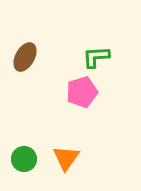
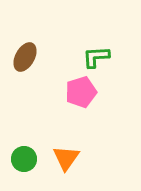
pink pentagon: moved 1 px left
